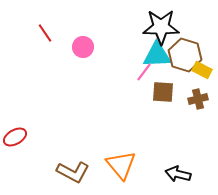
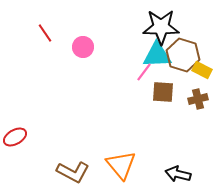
brown hexagon: moved 2 px left
